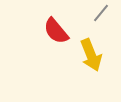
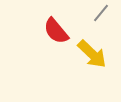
yellow arrow: moved 1 px right, 1 px up; rotated 24 degrees counterclockwise
